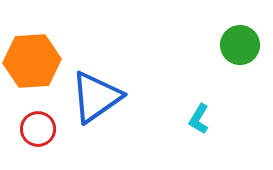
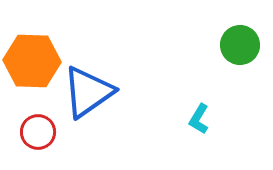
orange hexagon: rotated 6 degrees clockwise
blue triangle: moved 8 px left, 5 px up
red circle: moved 3 px down
